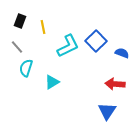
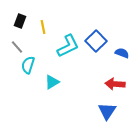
cyan semicircle: moved 2 px right, 3 px up
